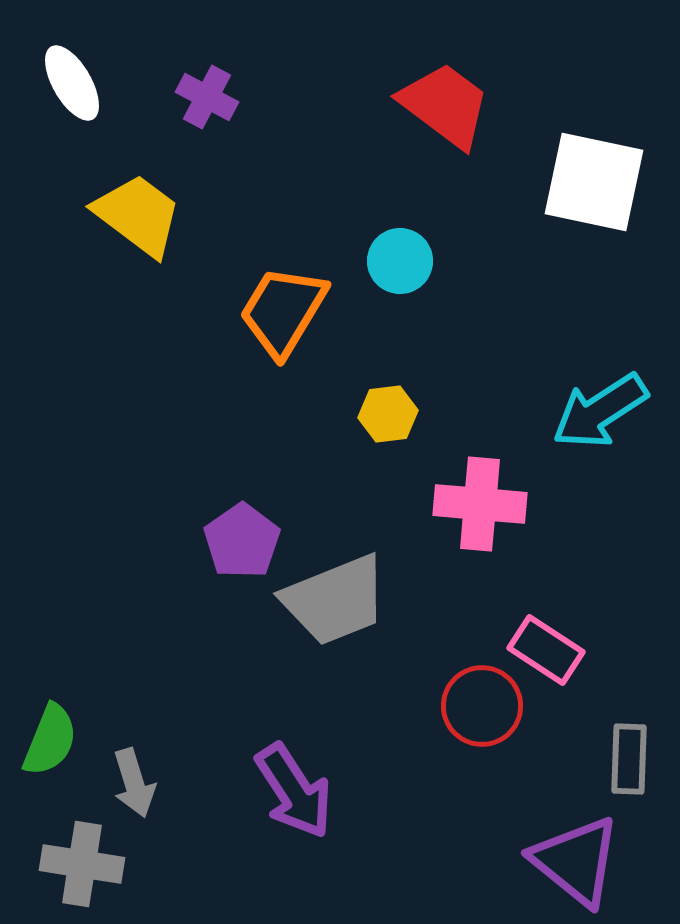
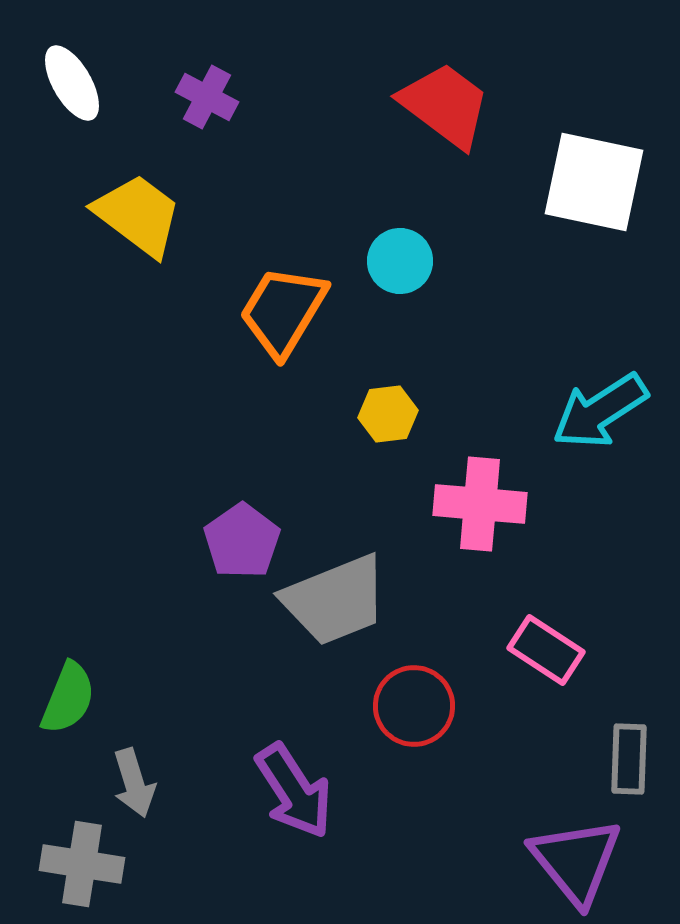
red circle: moved 68 px left
green semicircle: moved 18 px right, 42 px up
purple triangle: rotated 12 degrees clockwise
